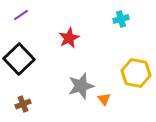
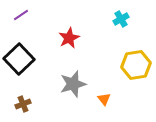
cyan cross: rotated 14 degrees counterclockwise
yellow hexagon: moved 8 px up; rotated 20 degrees counterclockwise
gray star: moved 8 px left, 2 px up
